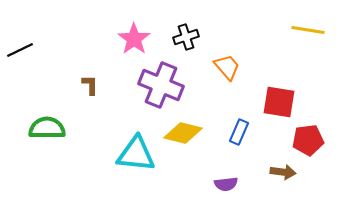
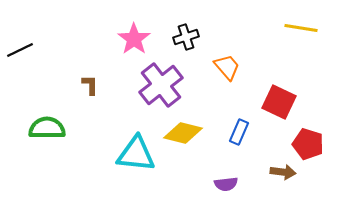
yellow line: moved 7 px left, 2 px up
purple cross: rotated 30 degrees clockwise
red square: rotated 16 degrees clockwise
red pentagon: moved 4 px down; rotated 24 degrees clockwise
